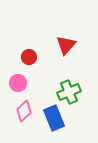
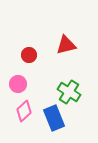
red triangle: rotated 35 degrees clockwise
red circle: moved 2 px up
pink circle: moved 1 px down
green cross: rotated 35 degrees counterclockwise
